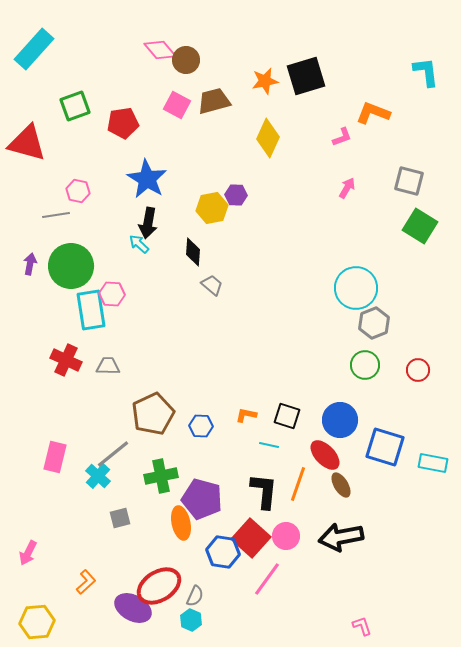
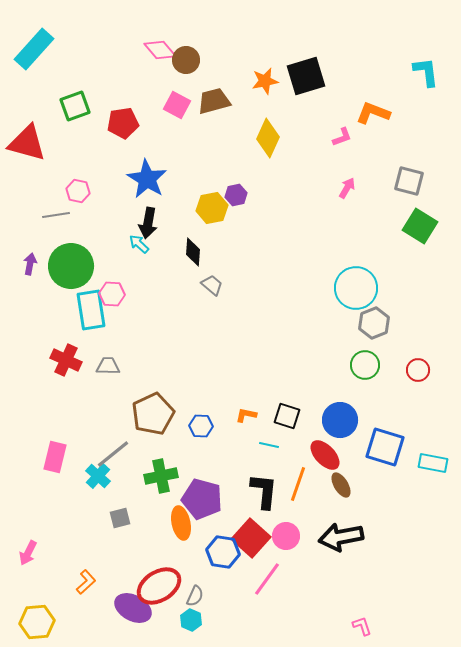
purple hexagon at (236, 195): rotated 15 degrees counterclockwise
